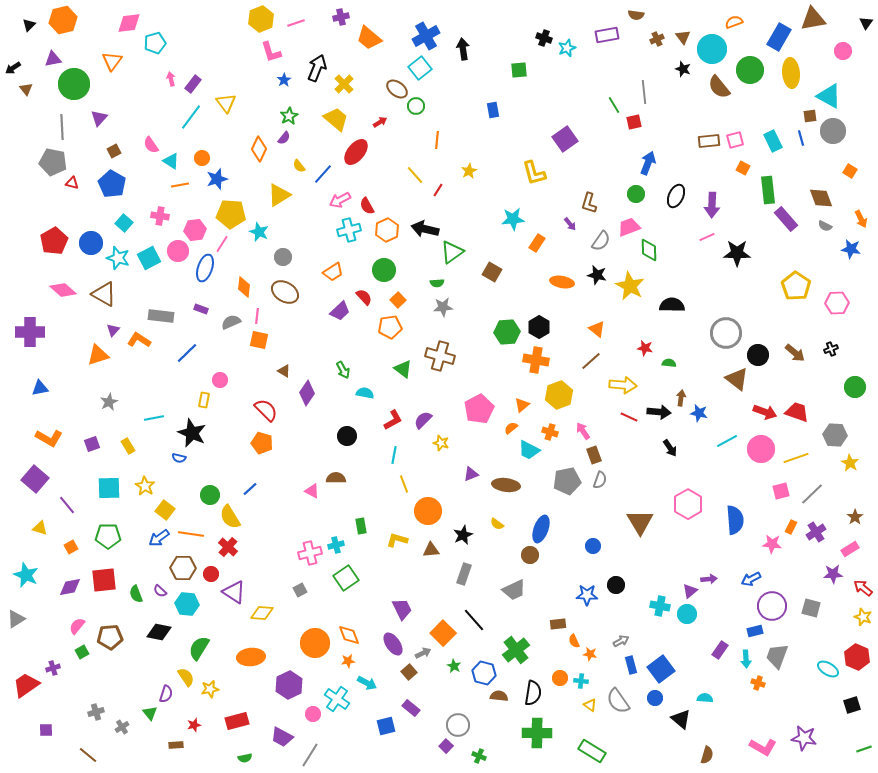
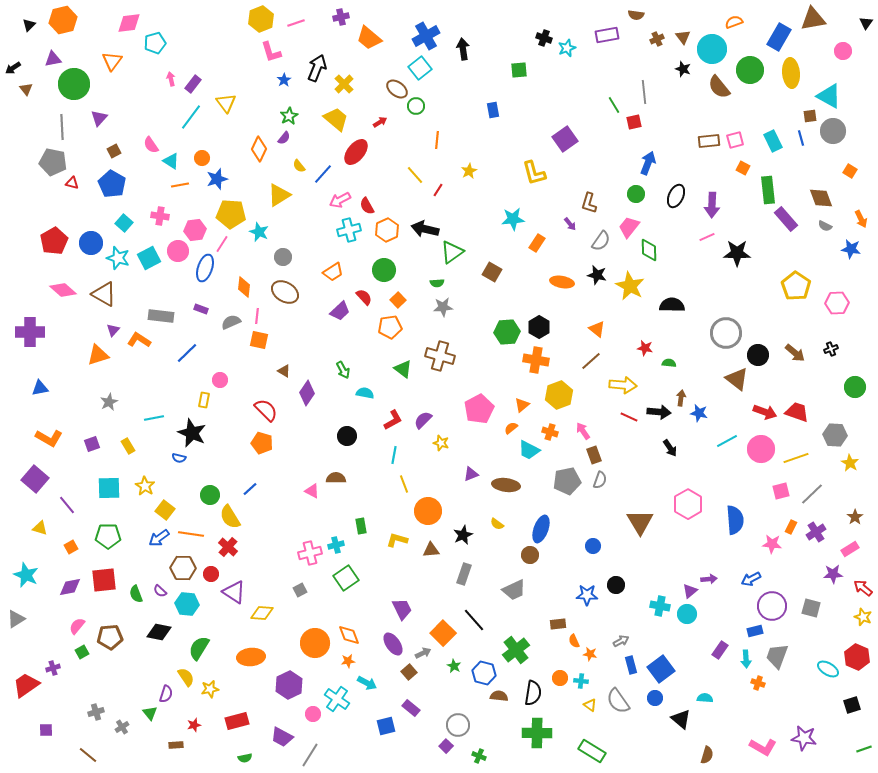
pink trapezoid at (629, 227): rotated 30 degrees counterclockwise
